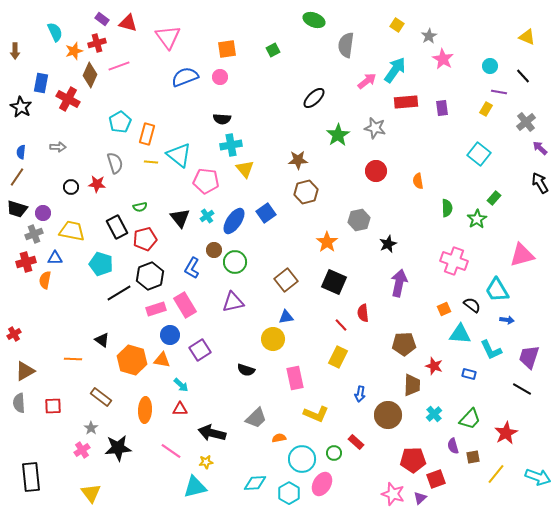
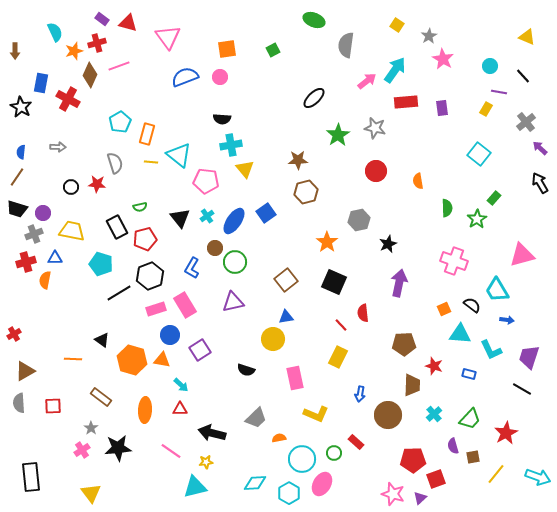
brown circle at (214, 250): moved 1 px right, 2 px up
